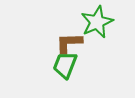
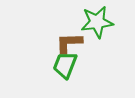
green star: rotated 16 degrees clockwise
